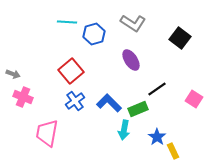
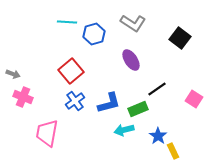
blue L-shape: rotated 120 degrees clockwise
cyan arrow: rotated 66 degrees clockwise
blue star: moved 1 px right, 1 px up
